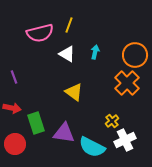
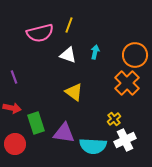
white triangle: moved 1 px right, 1 px down; rotated 12 degrees counterclockwise
yellow cross: moved 2 px right, 2 px up
cyan semicircle: moved 1 px right, 1 px up; rotated 24 degrees counterclockwise
